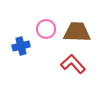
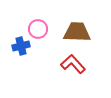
pink circle: moved 8 px left
